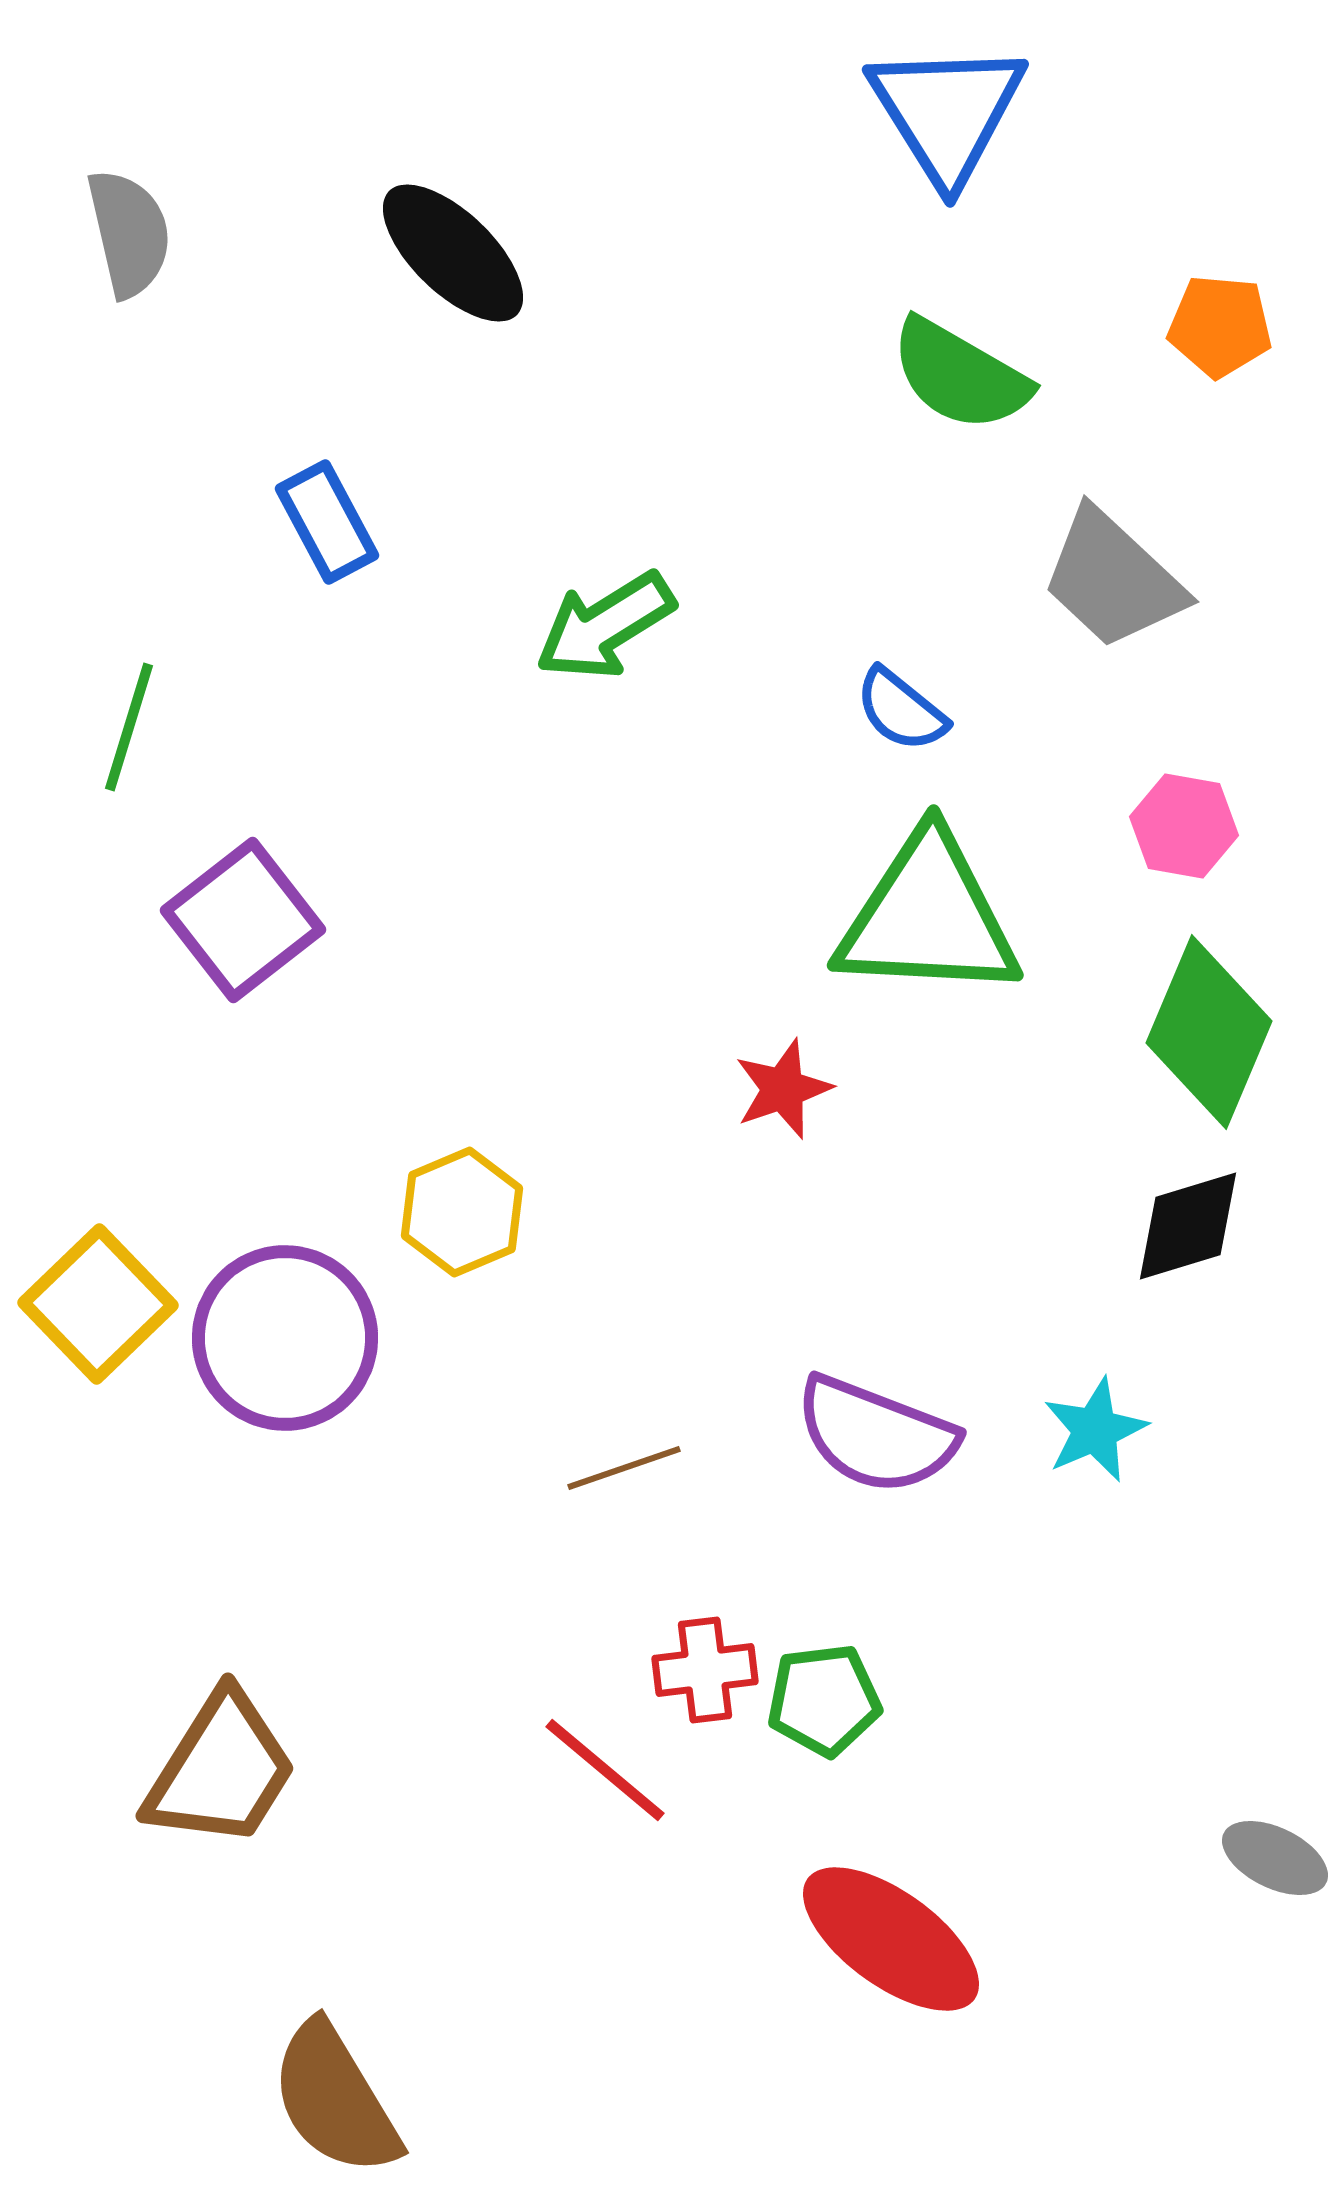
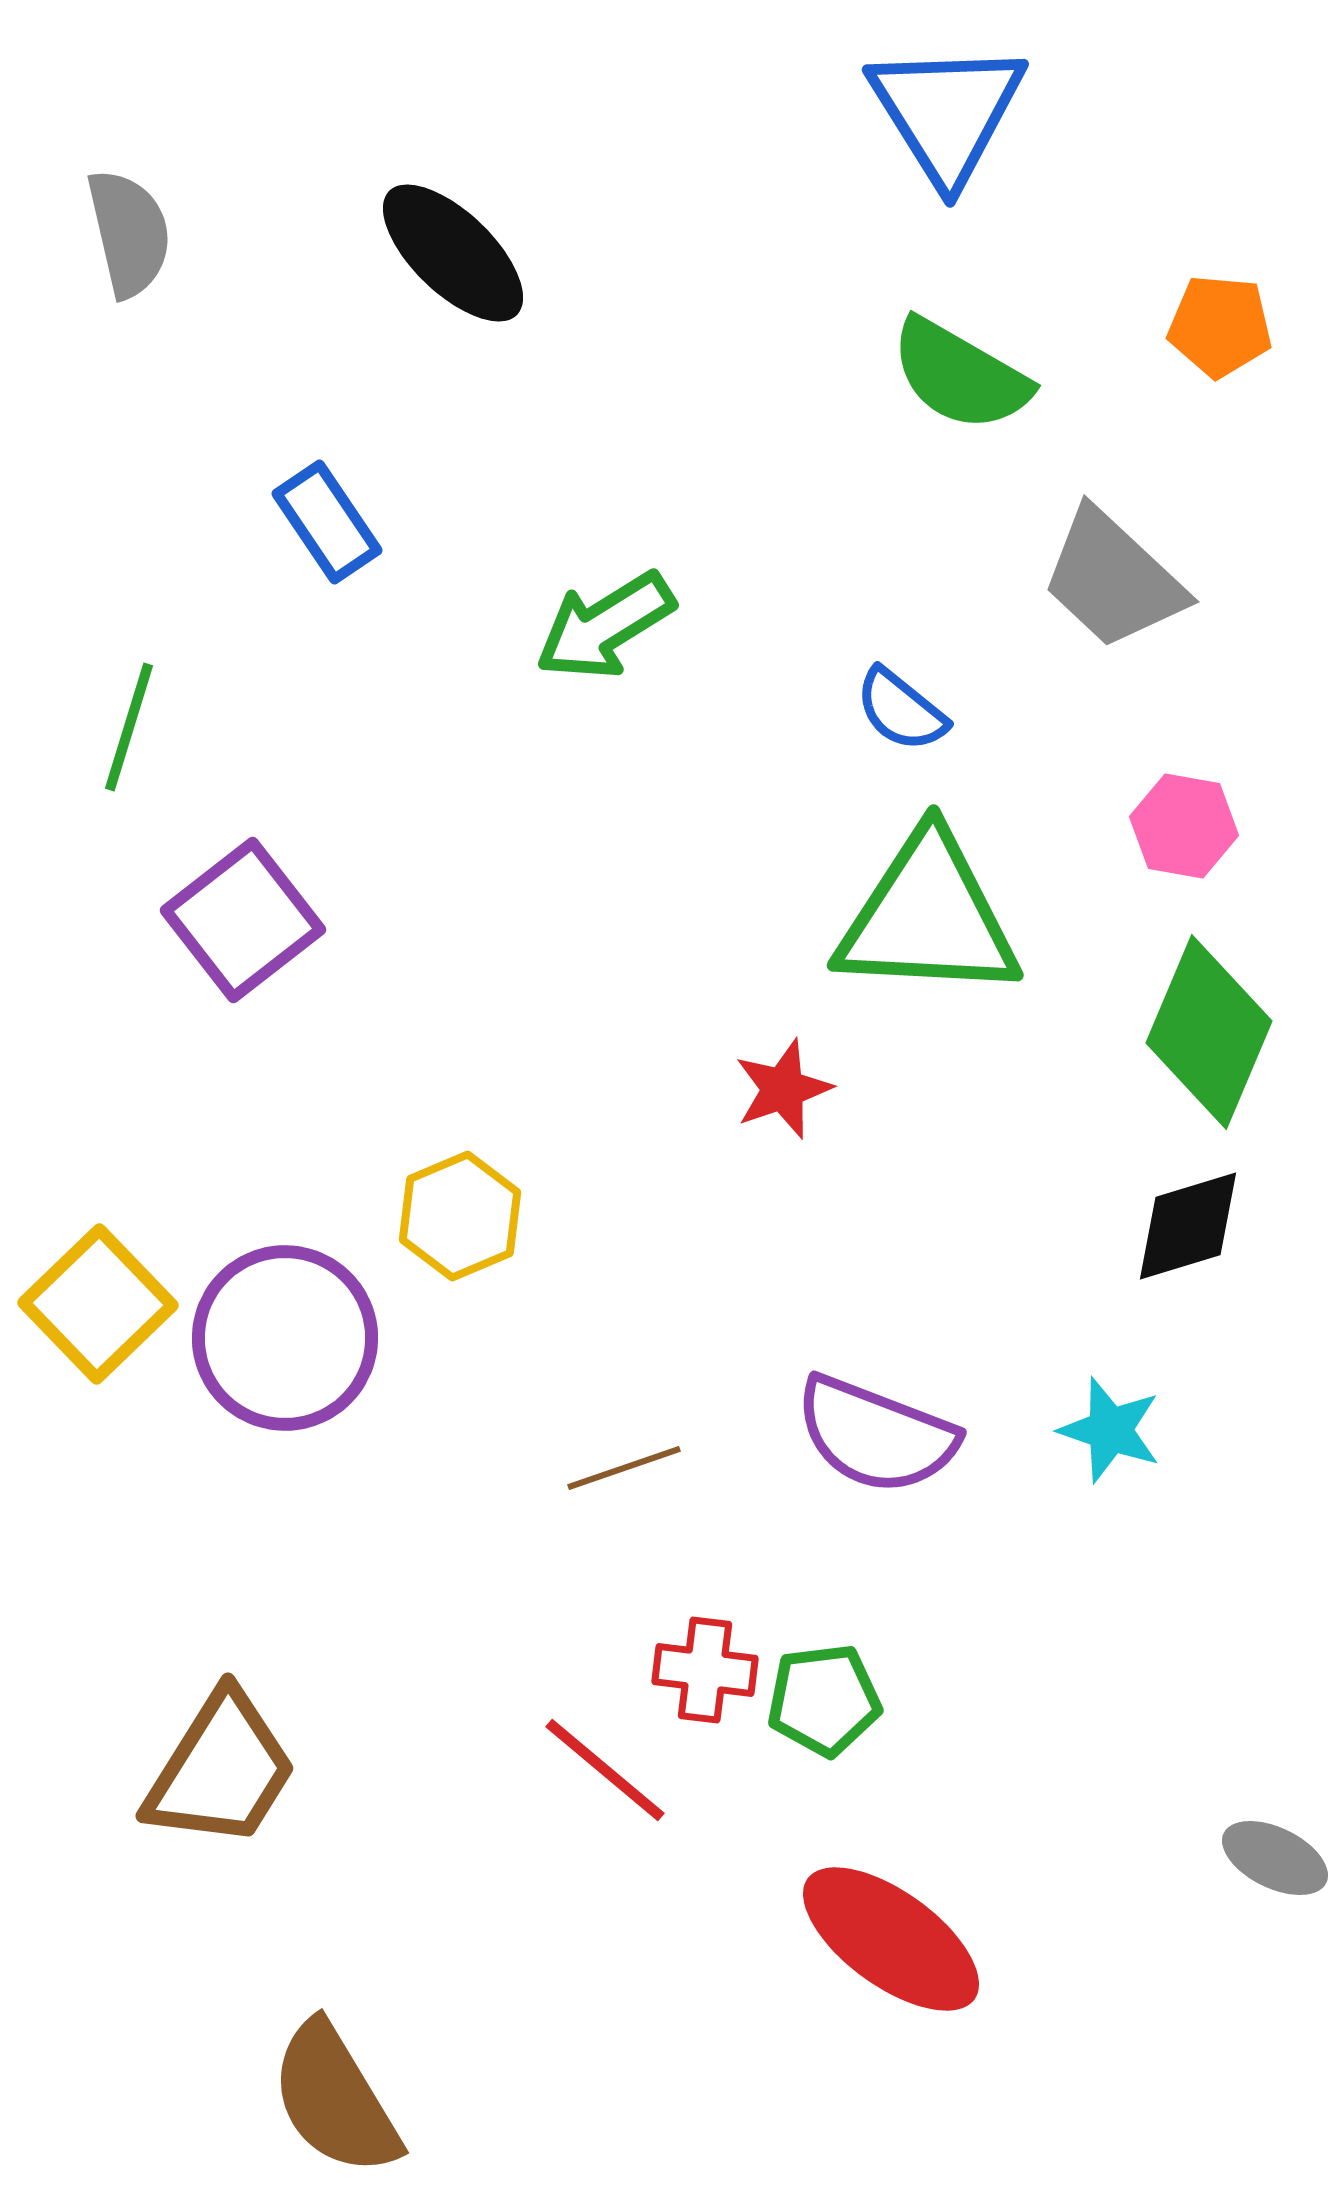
blue rectangle: rotated 6 degrees counterclockwise
yellow hexagon: moved 2 px left, 4 px down
cyan star: moved 15 px right; rotated 30 degrees counterclockwise
red cross: rotated 14 degrees clockwise
